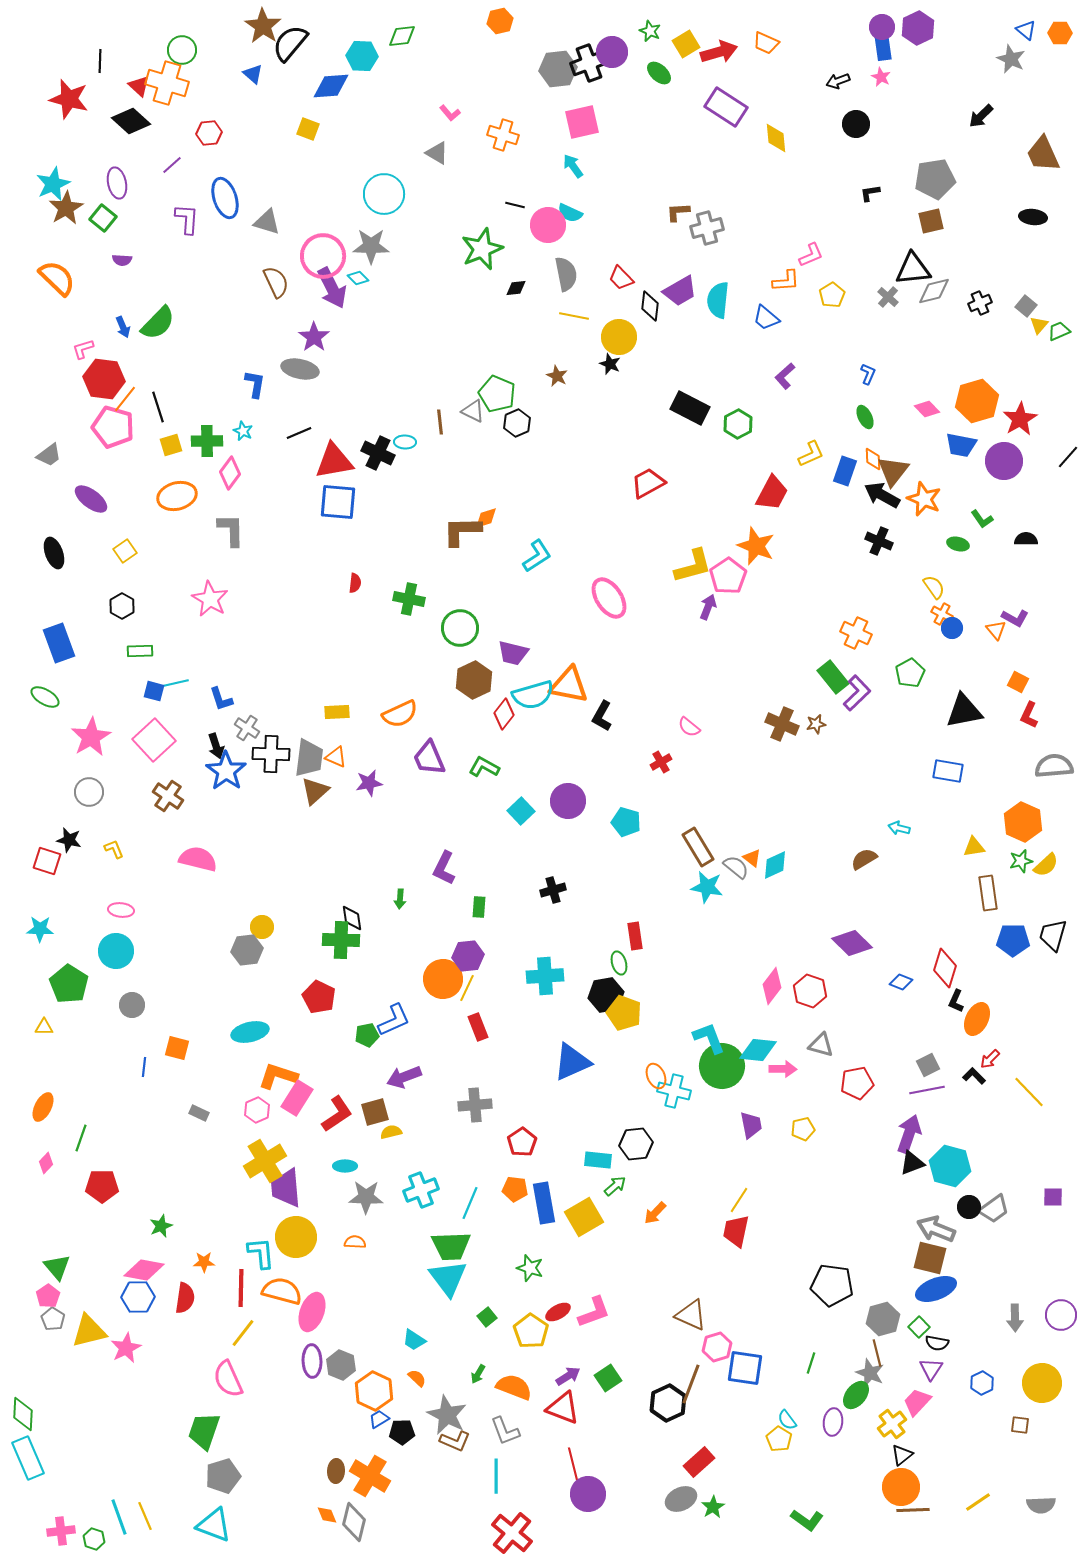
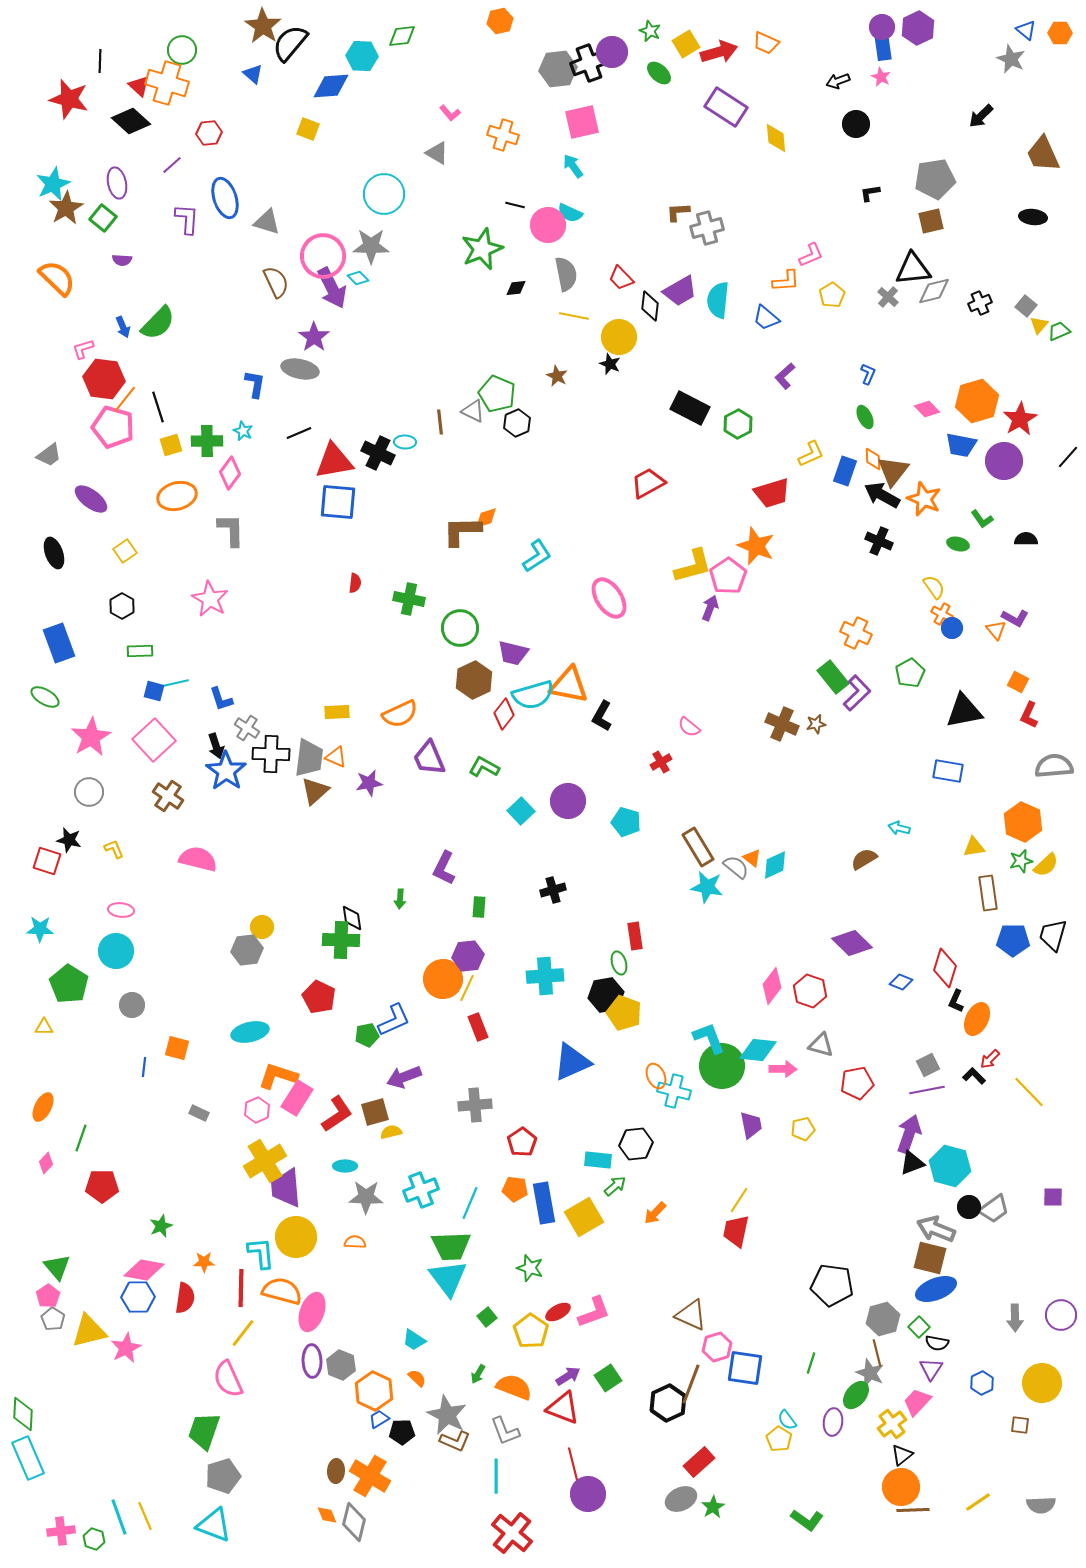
red trapezoid at (772, 493): rotated 45 degrees clockwise
purple arrow at (708, 607): moved 2 px right, 1 px down
